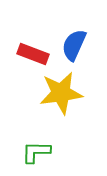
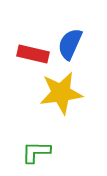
blue semicircle: moved 4 px left, 1 px up
red rectangle: rotated 8 degrees counterclockwise
